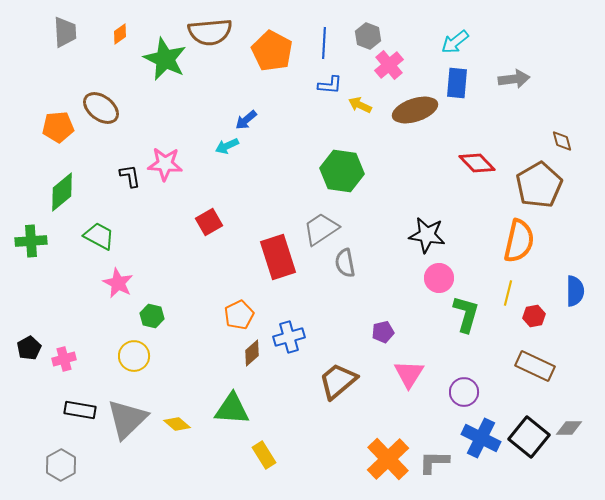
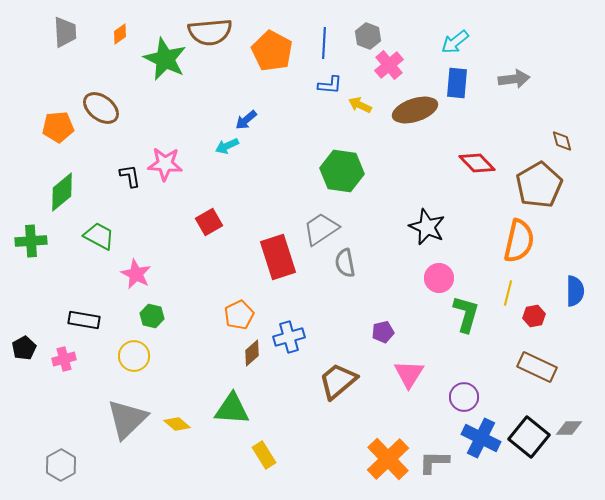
black star at (427, 235): moved 8 px up; rotated 15 degrees clockwise
pink star at (118, 283): moved 18 px right, 9 px up
black pentagon at (29, 348): moved 5 px left
brown rectangle at (535, 366): moved 2 px right, 1 px down
purple circle at (464, 392): moved 5 px down
black rectangle at (80, 410): moved 4 px right, 90 px up
